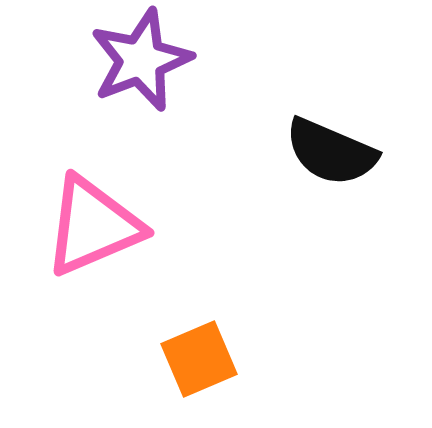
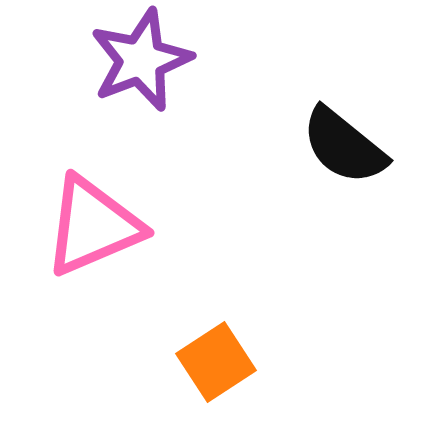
black semicircle: moved 13 px right, 6 px up; rotated 16 degrees clockwise
orange square: moved 17 px right, 3 px down; rotated 10 degrees counterclockwise
